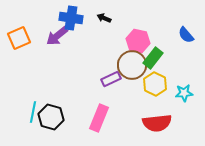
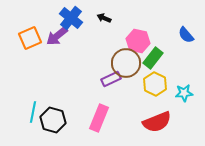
blue cross: rotated 30 degrees clockwise
orange square: moved 11 px right
brown circle: moved 6 px left, 2 px up
black hexagon: moved 2 px right, 3 px down
red semicircle: moved 1 px up; rotated 16 degrees counterclockwise
